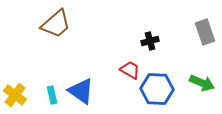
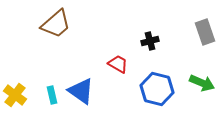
red trapezoid: moved 12 px left, 6 px up
blue hexagon: rotated 12 degrees clockwise
